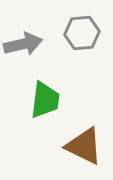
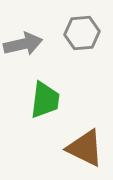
brown triangle: moved 1 px right, 2 px down
